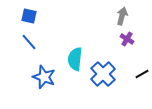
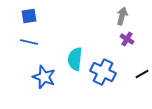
blue square: rotated 21 degrees counterclockwise
blue line: rotated 36 degrees counterclockwise
blue cross: moved 2 px up; rotated 20 degrees counterclockwise
